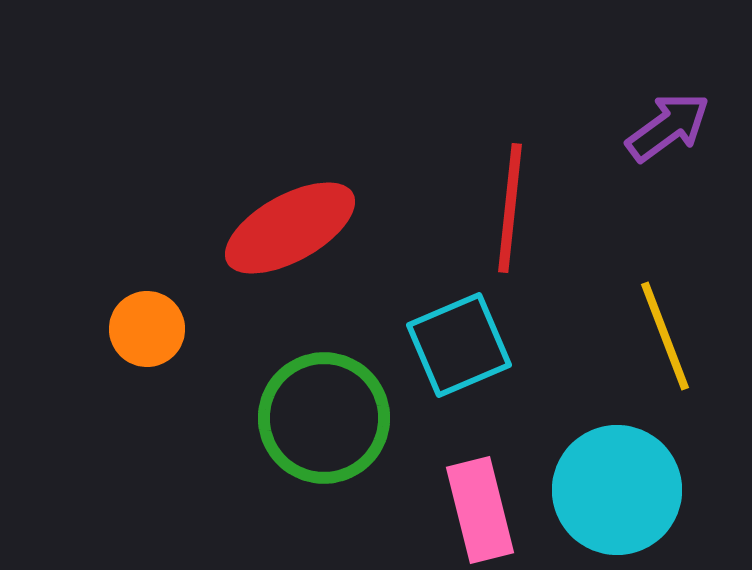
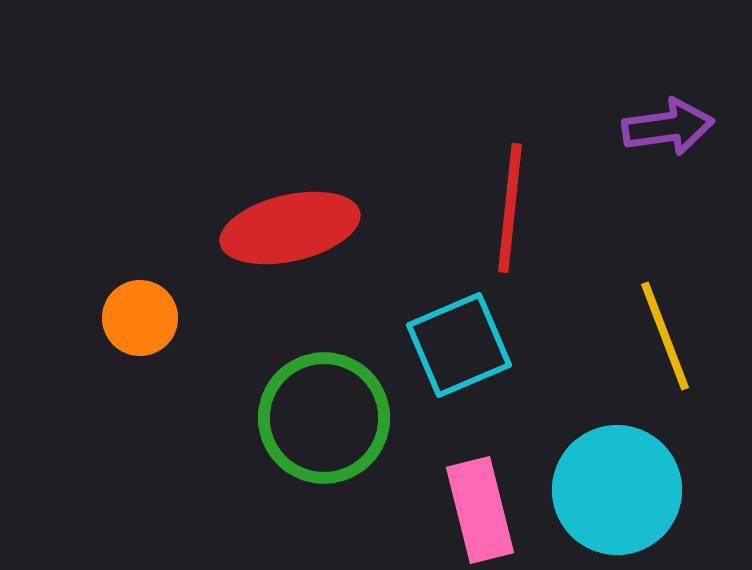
purple arrow: rotated 28 degrees clockwise
red ellipse: rotated 16 degrees clockwise
orange circle: moved 7 px left, 11 px up
